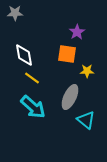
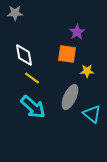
cyan triangle: moved 6 px right, 6 px up
